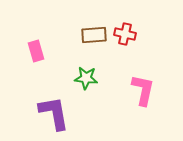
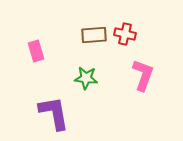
pink L-shape: moved 15 px up; rotated 8 degrees clockwise
